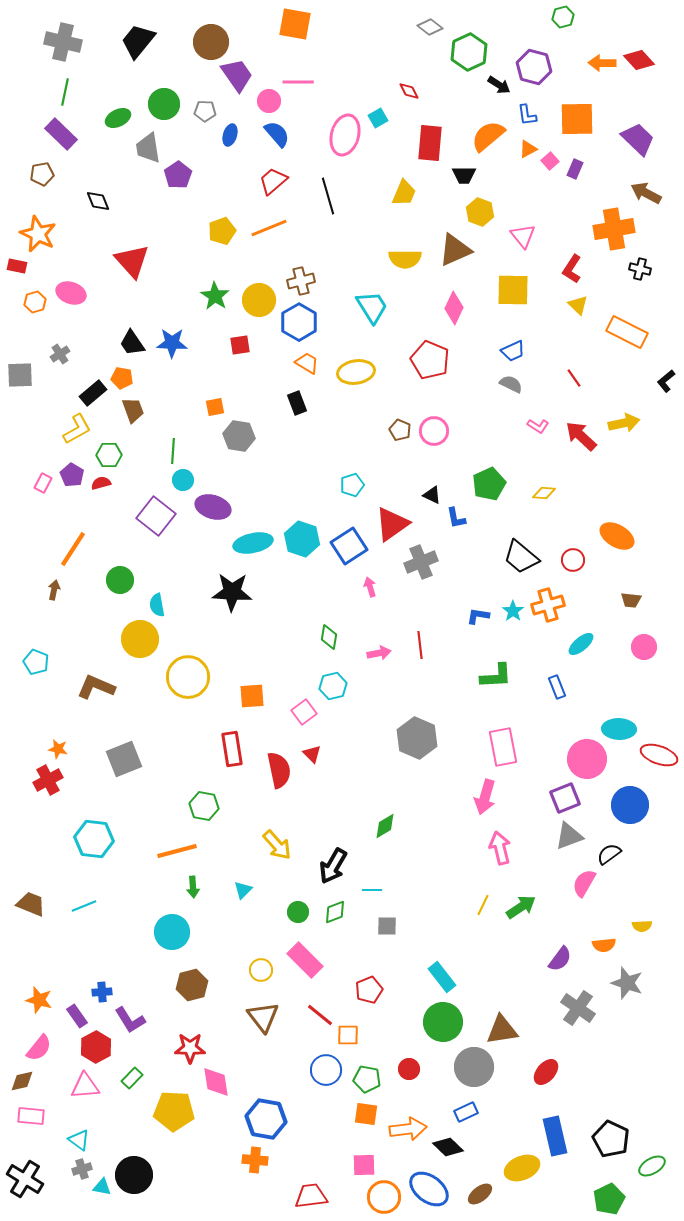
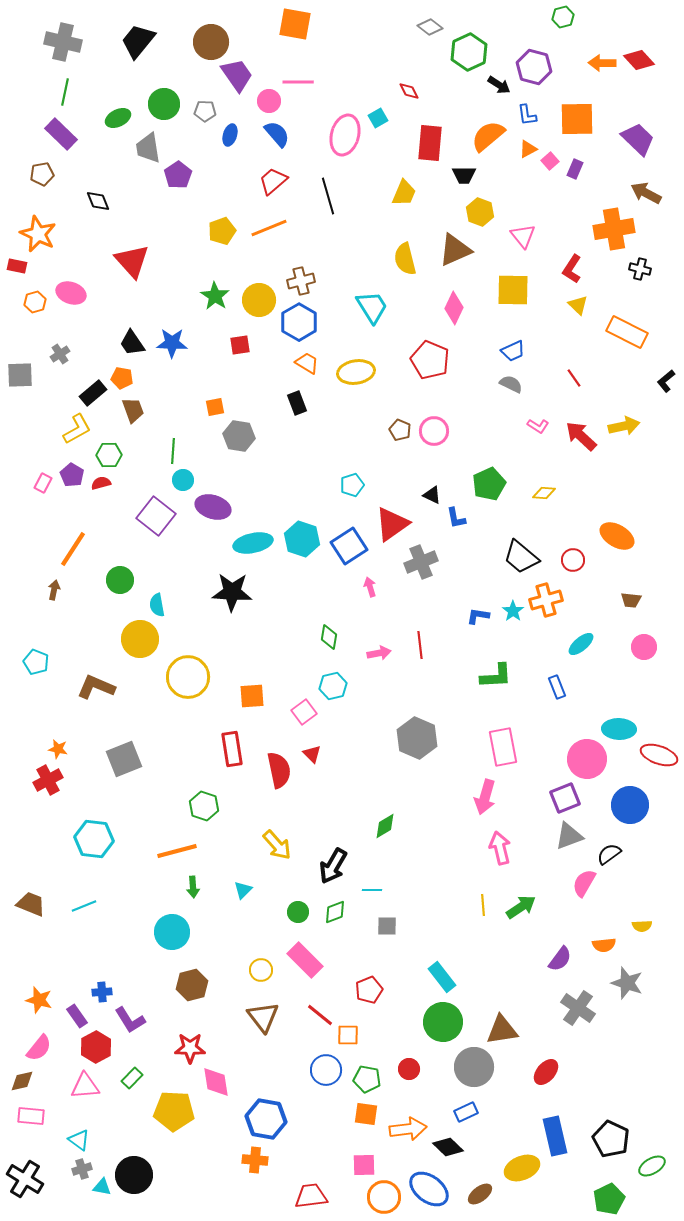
yellow semicircle at (405, 259): rotated 76 degrees clockwise
yellow arrow at (624, 423): moved 3 px down
orange cross at (548, 605): moved 2 px left, 5 px up
green hexagon at (204, 806): rotated 8 degrees clockwise
yellow line at (483, 905): rotated 30 degrees counterclockwise
